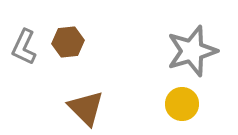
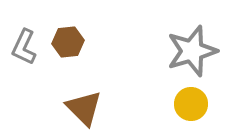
yellow circle: moved 9 px right
brown triangle: moved 2 px left
